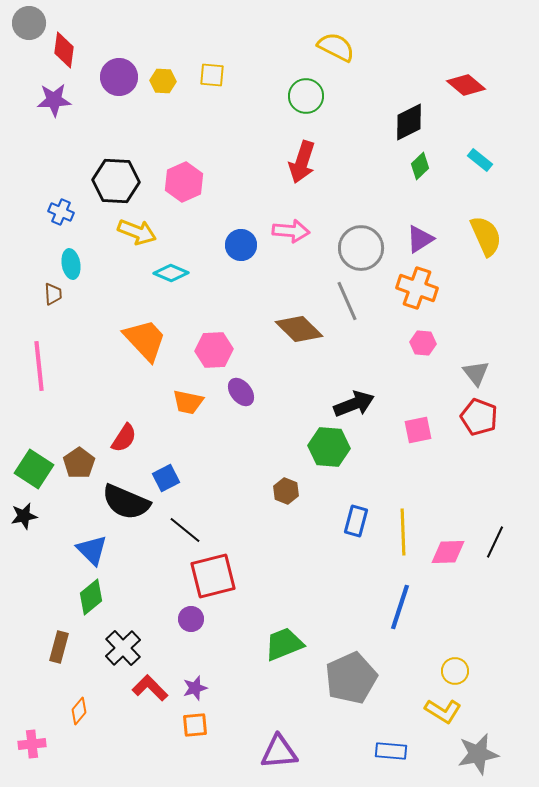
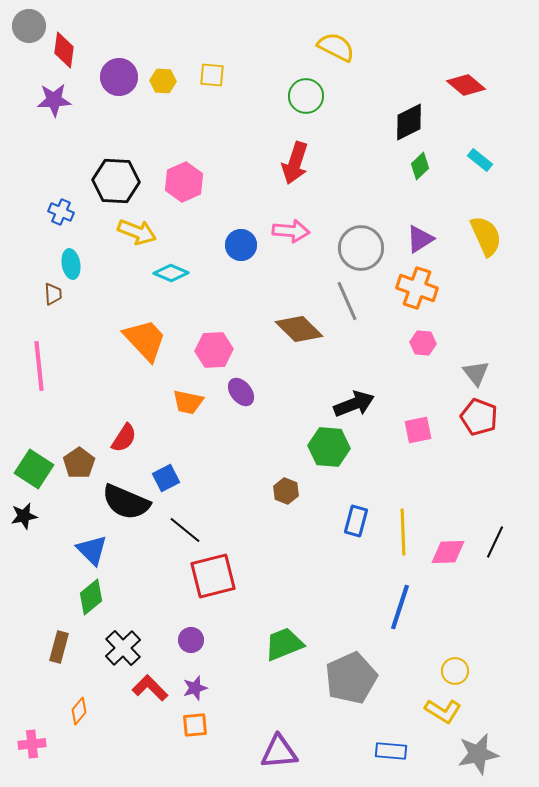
gray circle at (29, 23): moved 3 px down
red arrow at (302, 162): moved 7 px left, 1 px down
purple circle at (191, 619): moved 21 px down
